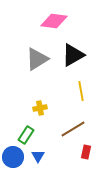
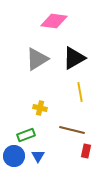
black triangle: moved 1 px right, 3 px down
yellow line: moved 1 px left, 1 px down
yellow cross: rotated 24 degrees clockwise
brown line: moved 1 px left, 1 px down; rotated 45 degrees clockwise
green rectangle: rotated 36 degrees clockwise
red rectangle: moved 1 px up
blue circle: moved 1 px right, 1 px up
